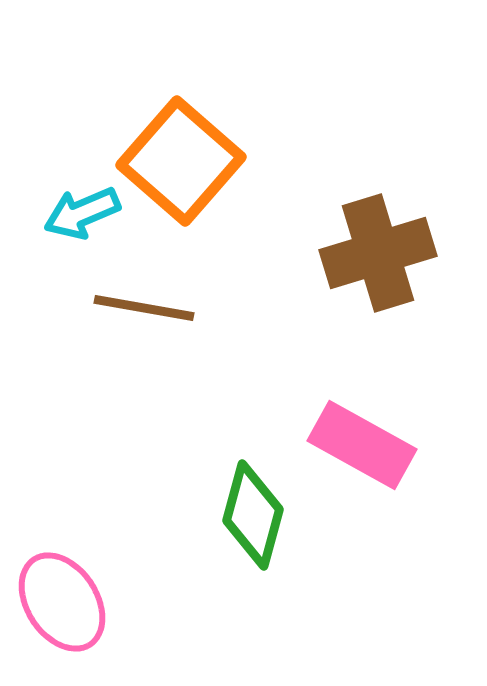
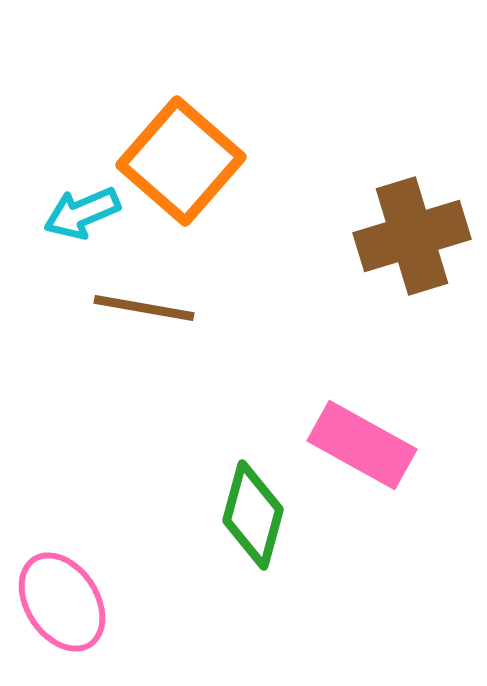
brown cross: moved 34 px right, 17 px up
